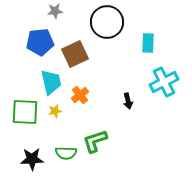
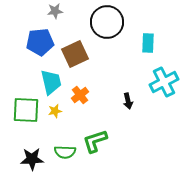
green square: moved 1 px right, 2 px up
green semicircle: moved 1 px left, 1 px up
